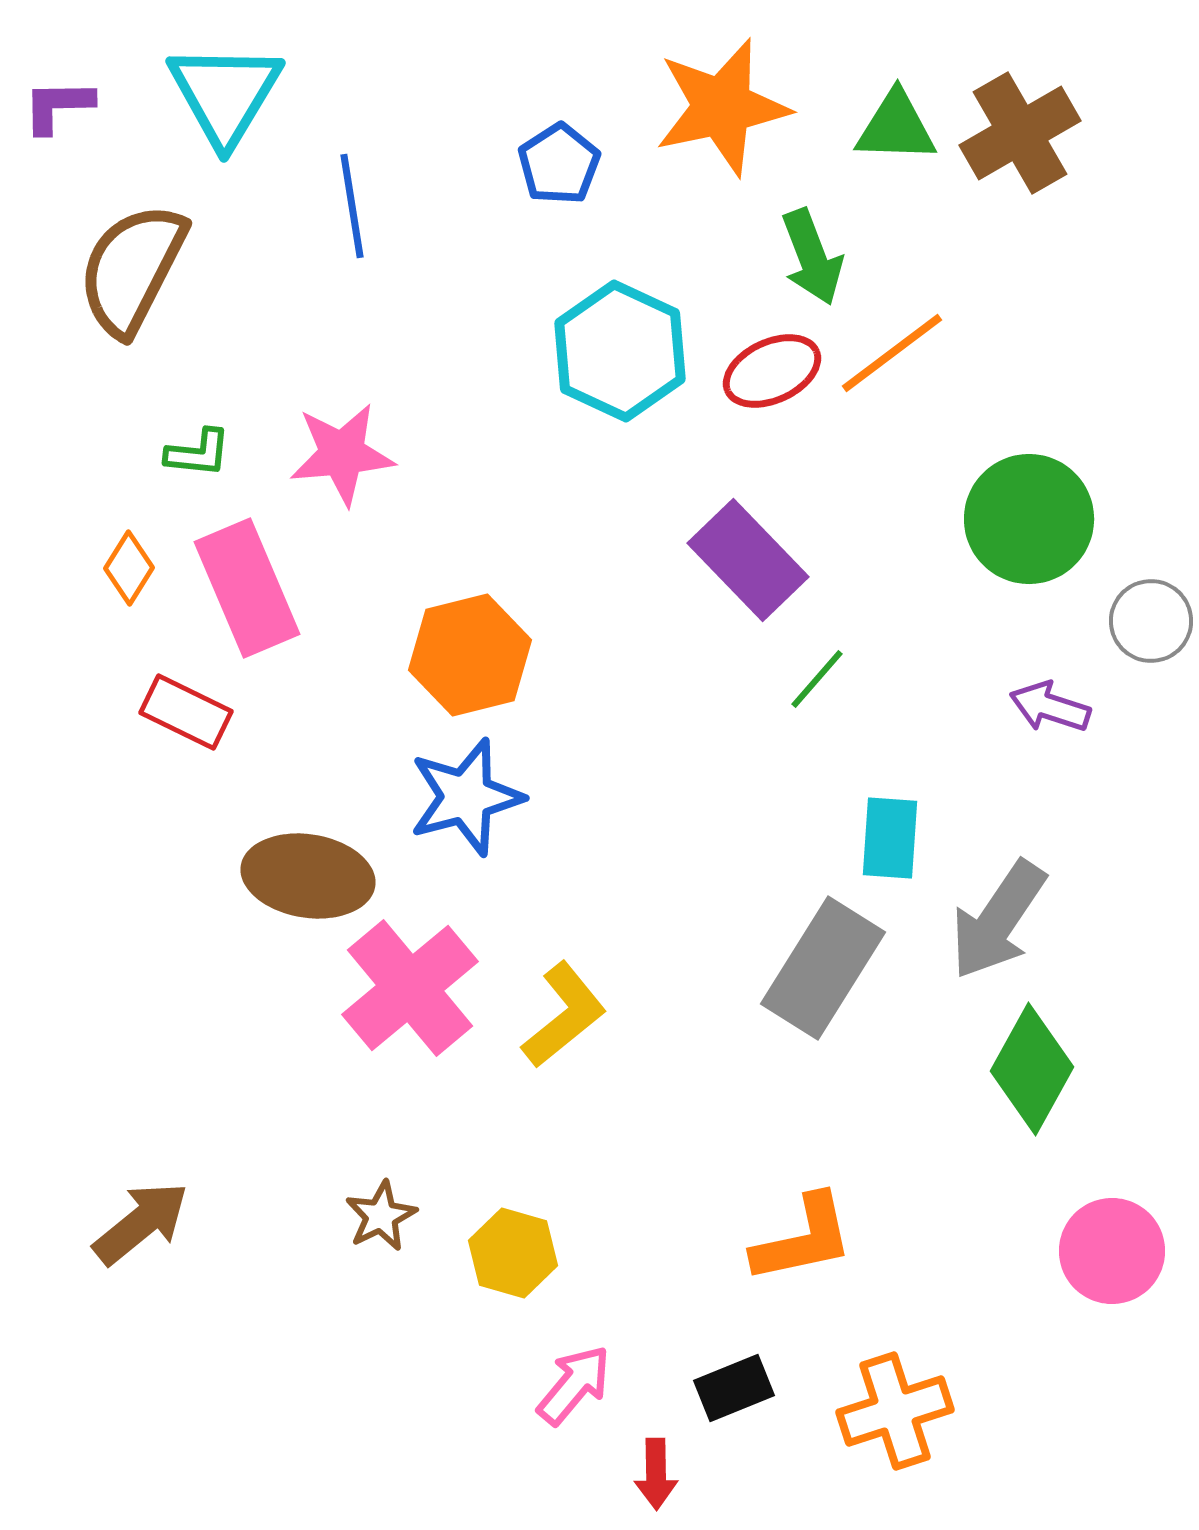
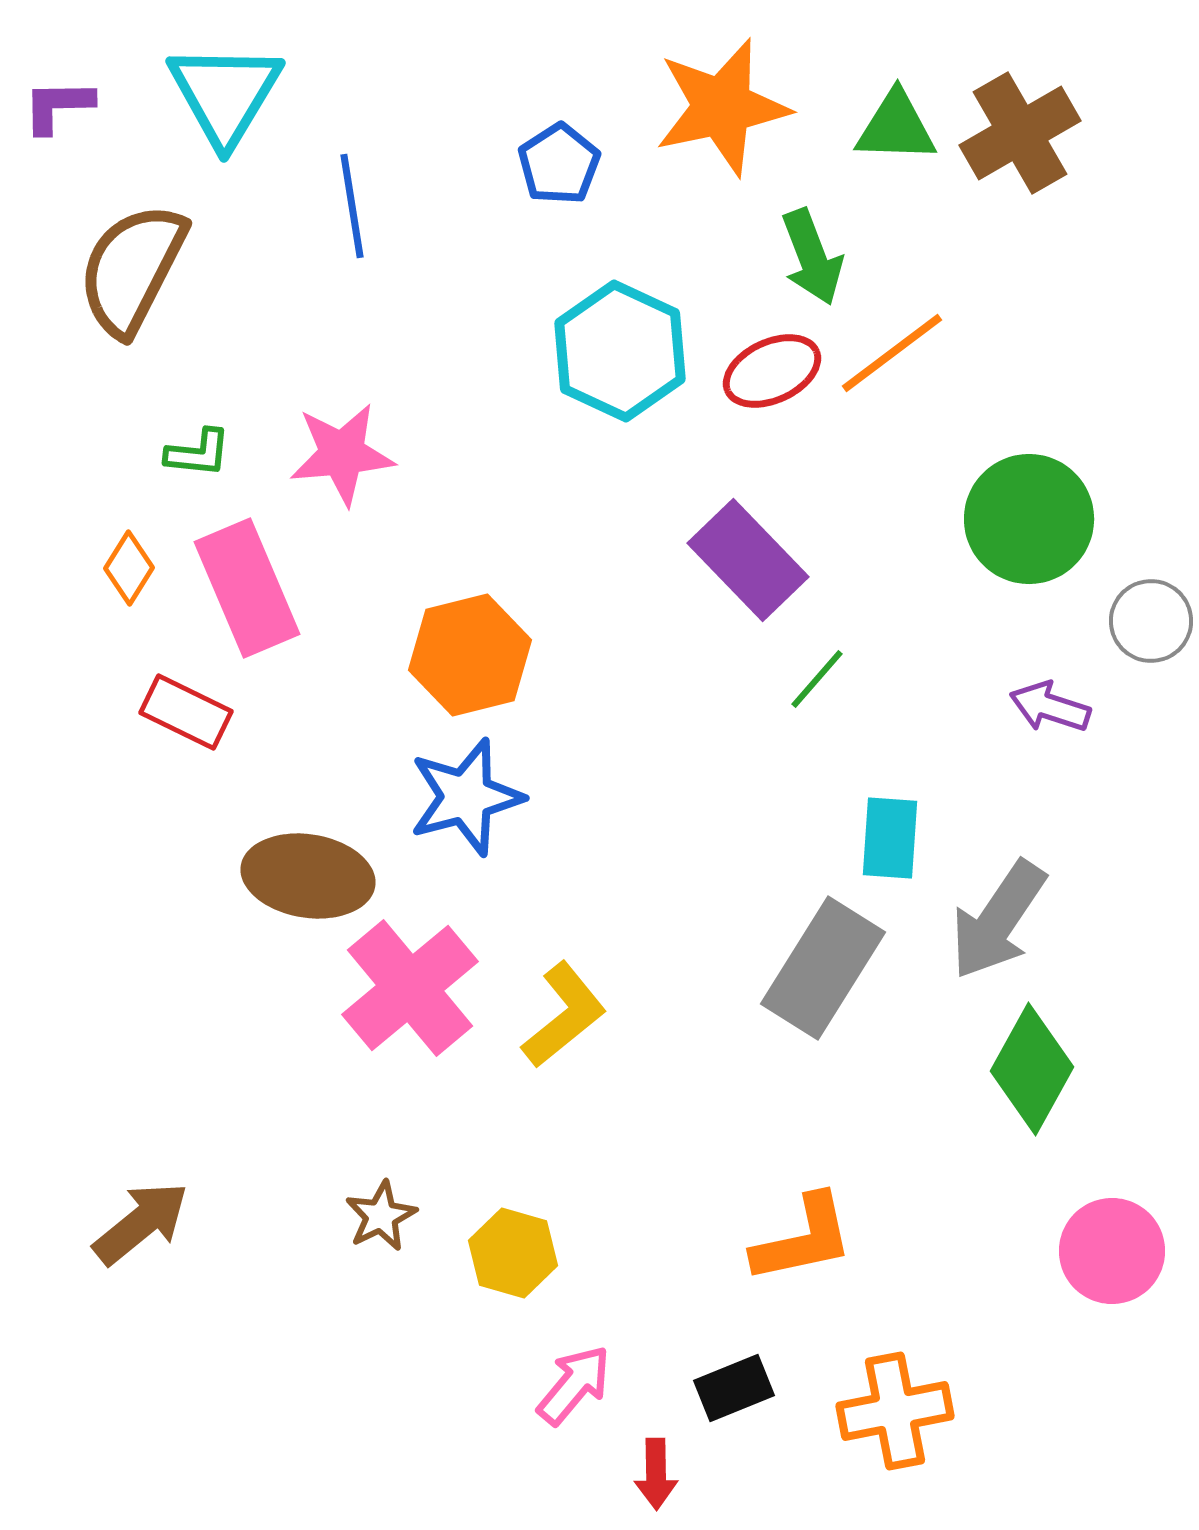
orange cross: rotated 7 degrees clockwise
